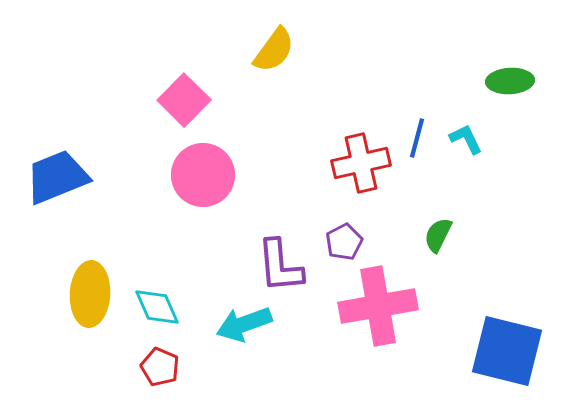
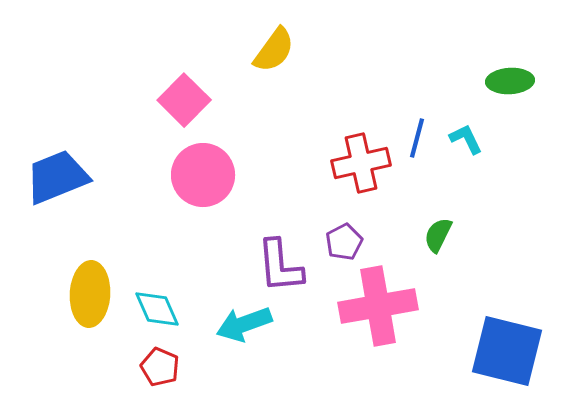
cyan diamond: moved 2 px down
